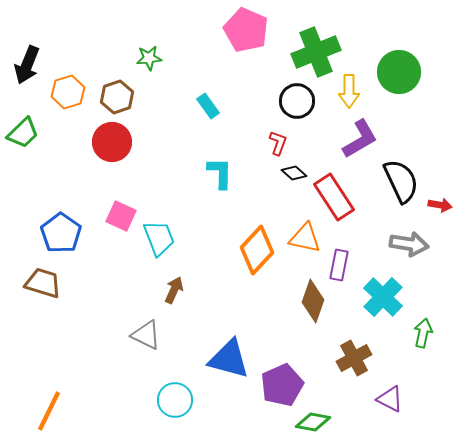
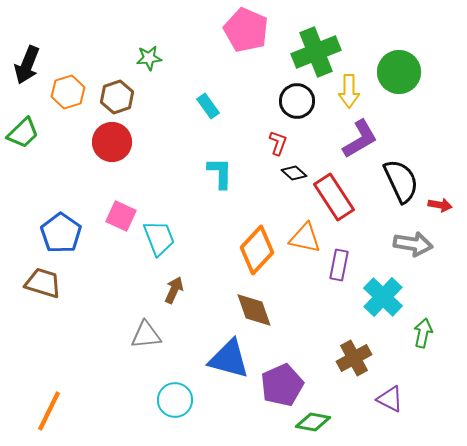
gray arrow: moved 4 px right
brown diamond: moved 59 px left, 9 px down; rotated 39 degrees counterclockwise
gray triangle: rotated 32 degrees counterclockwise
